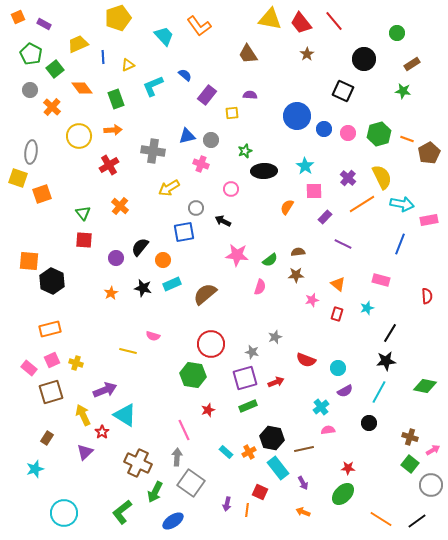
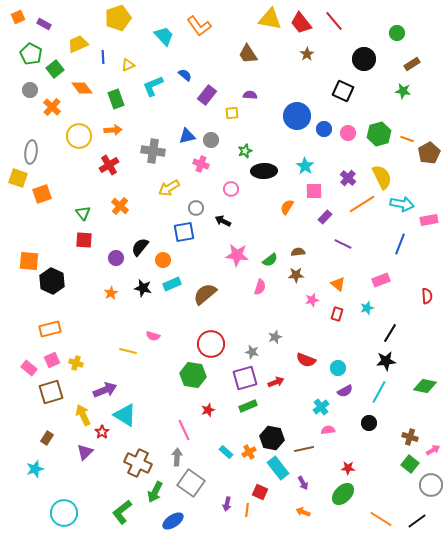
pink rectangle at (381, 280): rotated 36 degrees counterclockwise
